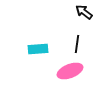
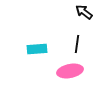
cyan rectangle: moved 1 px left
pink ellipse: rotated 10 degrees clockwise
